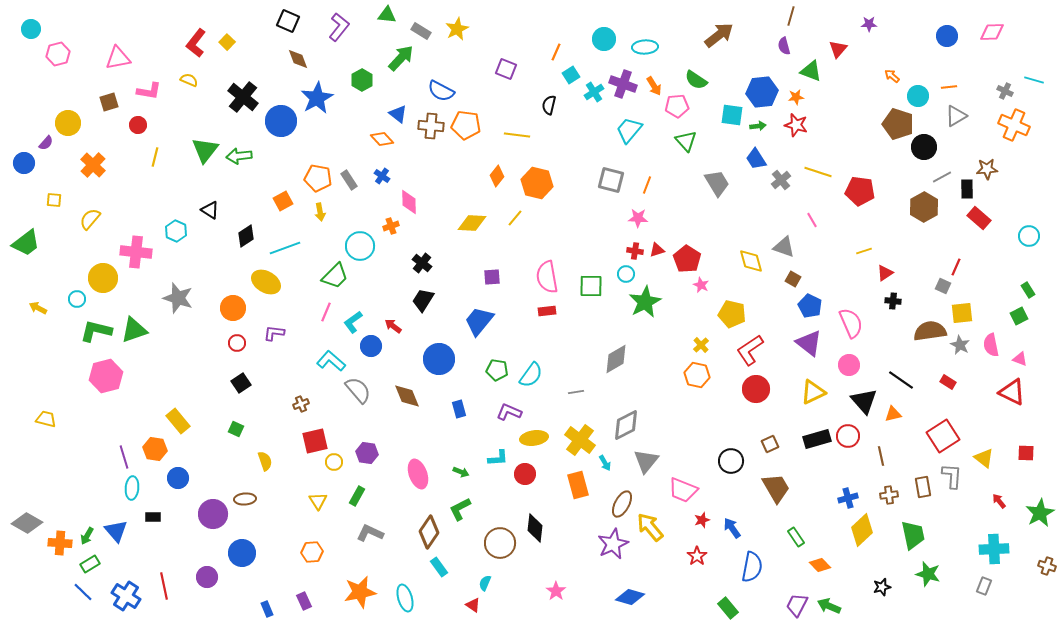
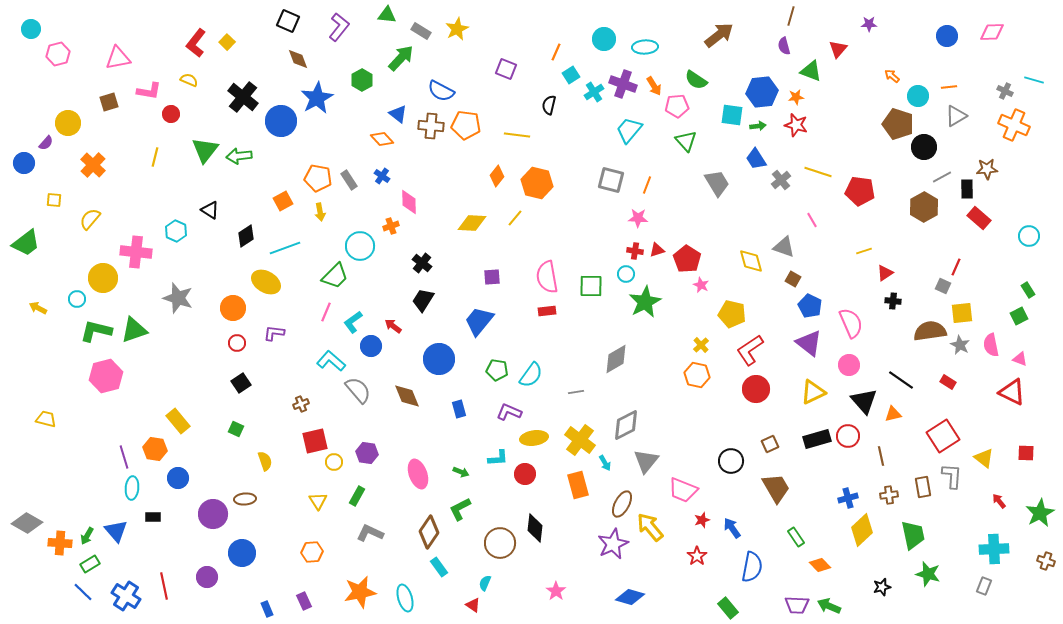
red circle at (138, 125): moved 33 px right, 11 px up
brown cross at (1047, 566): moved 1 px left, 5 px up
purple trapezoid at (797, 605): rotated 115 degrees counterclockwise
